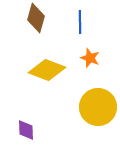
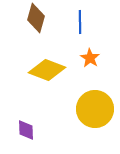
orange star: rotated 12 degrees clockwise
yellow circle: moved 3 px left, 2 px down
